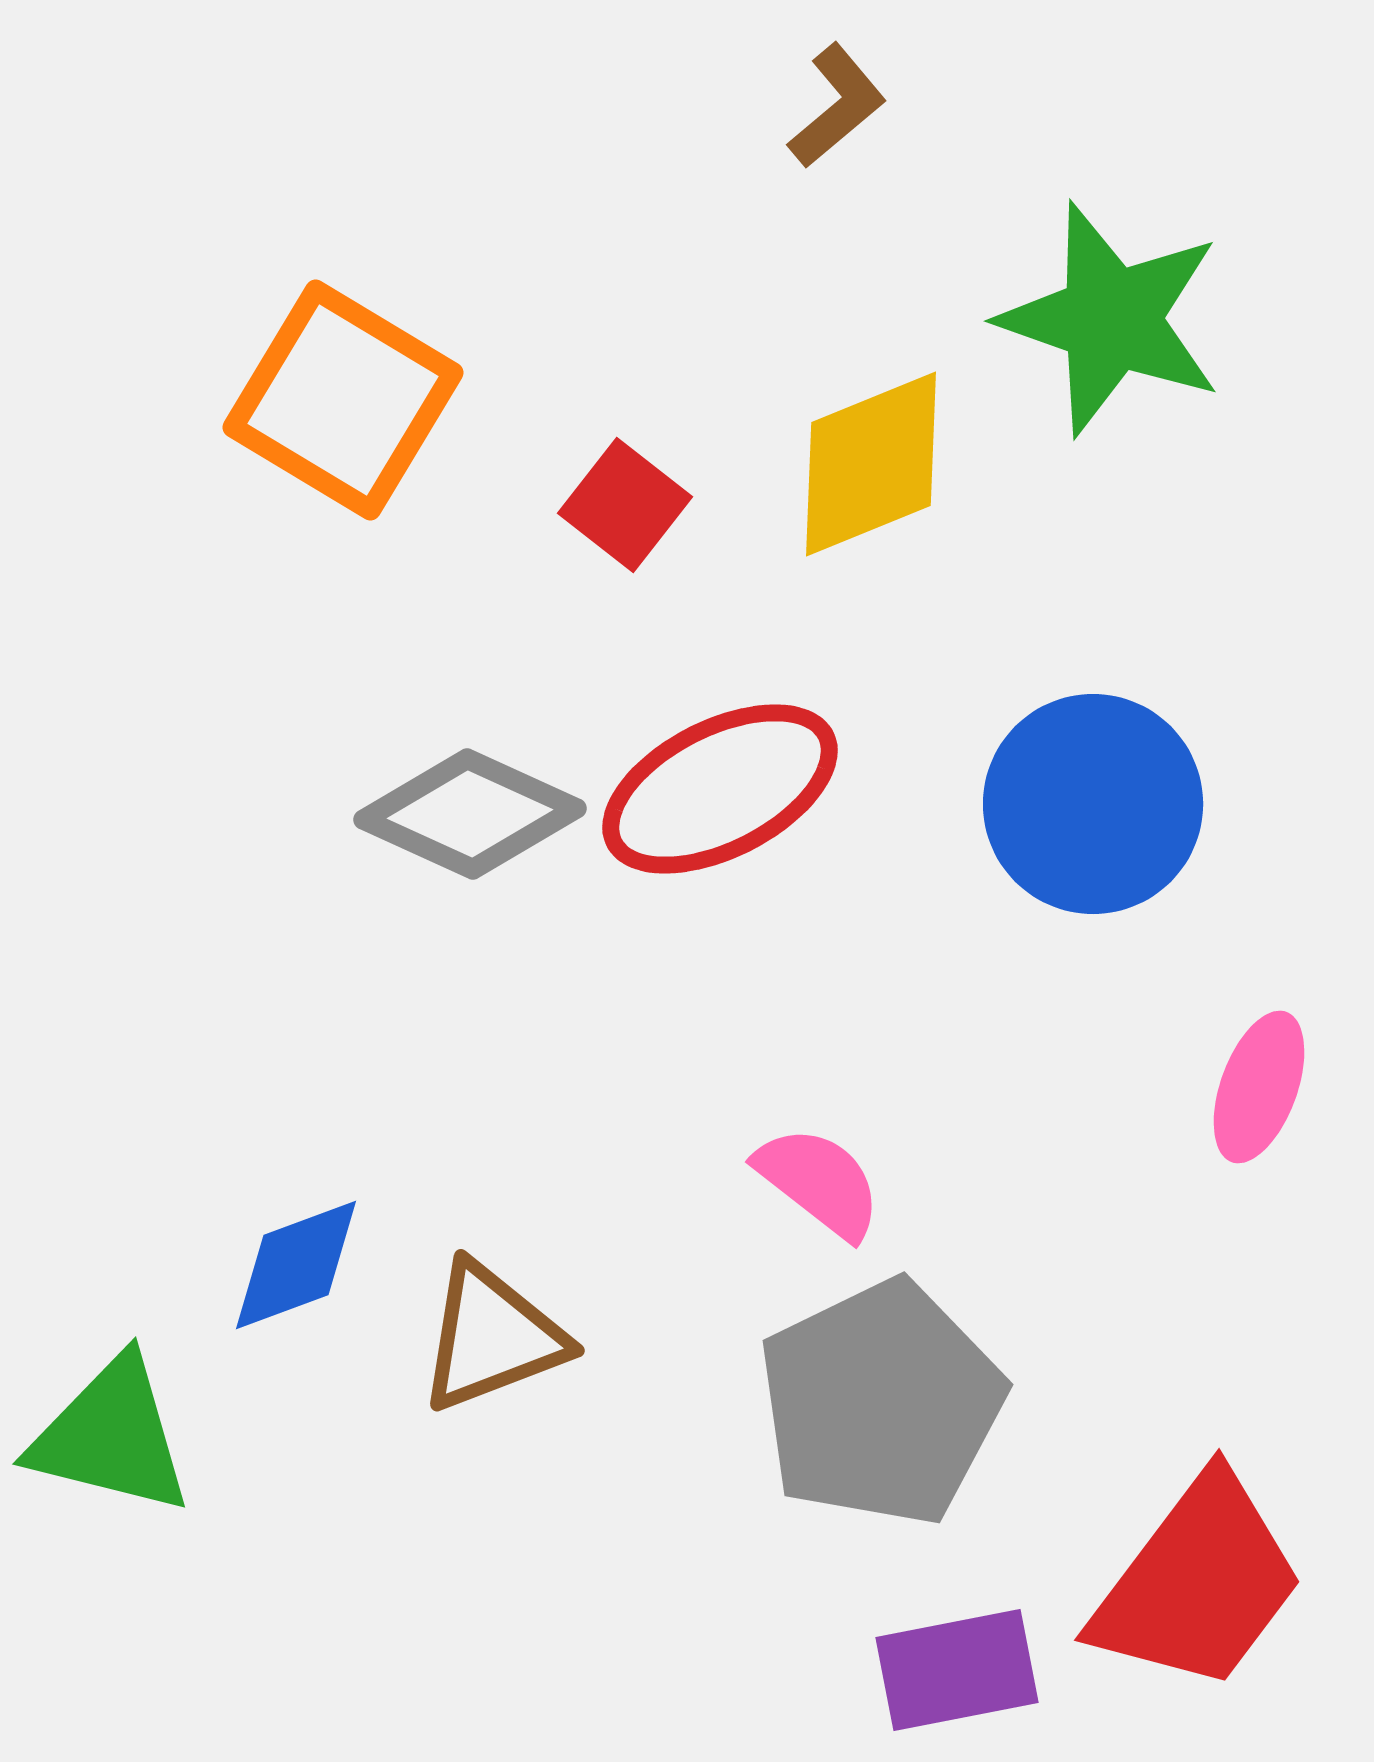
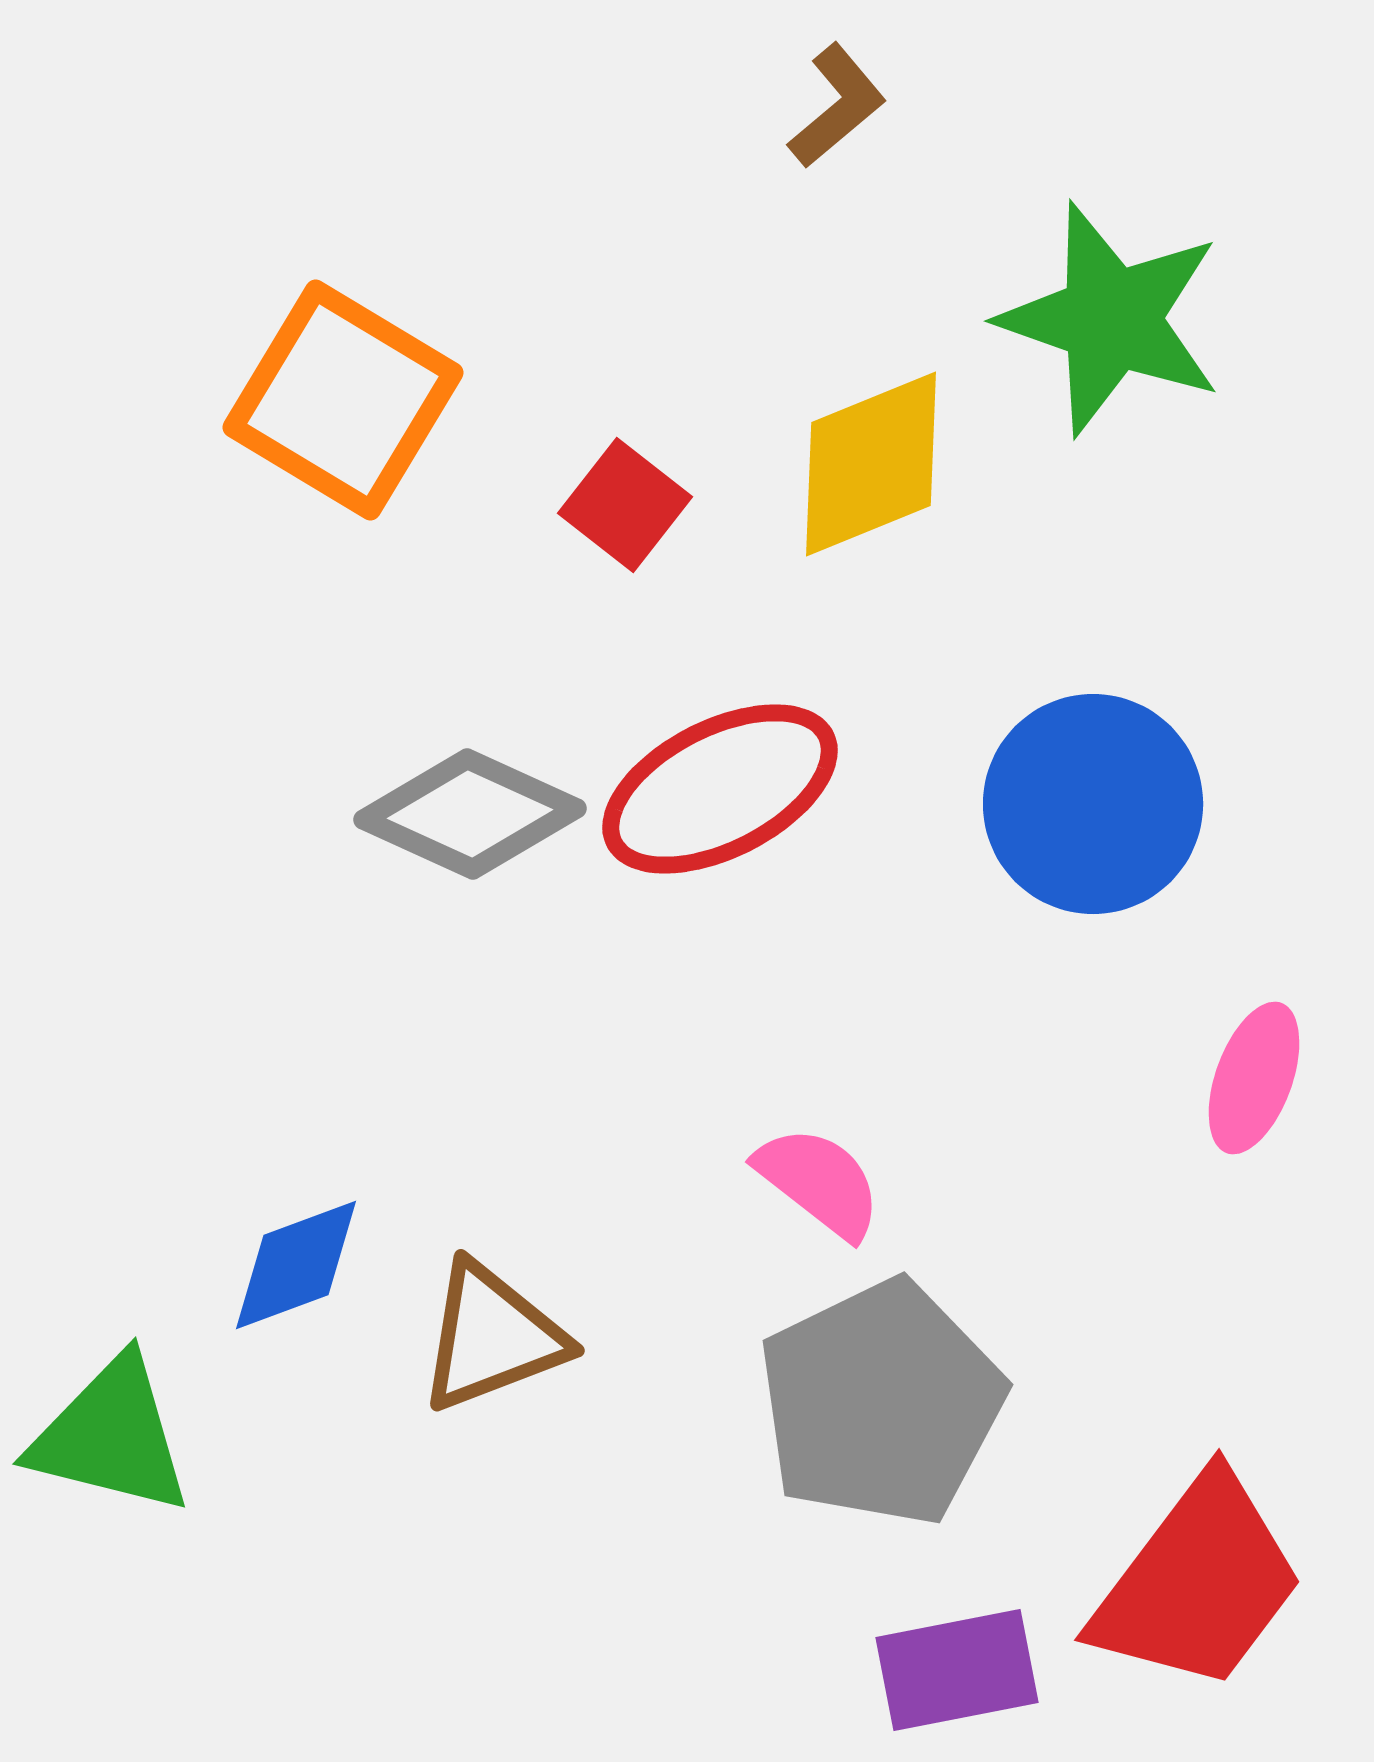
pink ellipse: moved 5 px left, 9 px up
